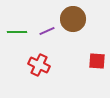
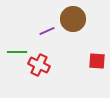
green line: moved 20 px down
